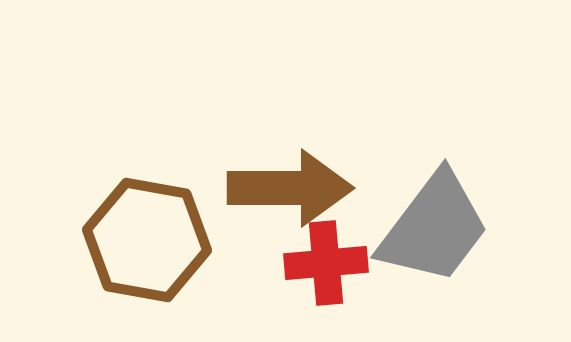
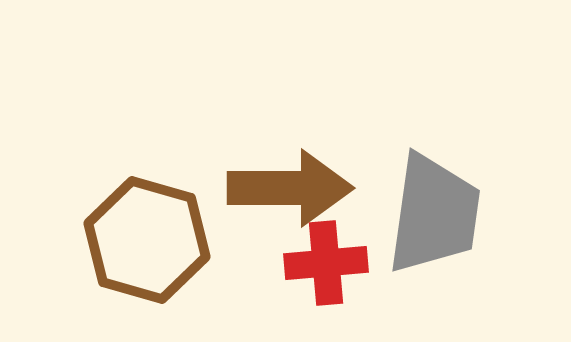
gray trapezoid: moved 14 px up; rotated 29 degrees counterclockwise
brown hexagon: rotated 6 degrees clockwise
